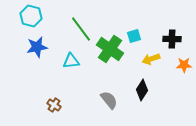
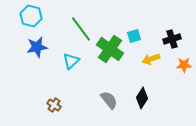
black cross: rotated 18 degrees counterclockwise
cyan triangle: rotated 36 degrees counterclockwise
black diamond: moved 8 px down
